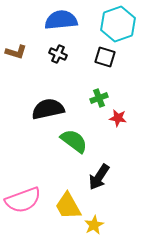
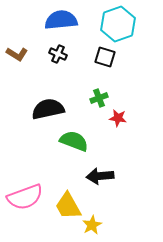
brown L-shape: moved 1 px right, 2 px down; rotated 15 degrees clockwise
green semicircle: rotated 16 degrees counterclockwise
black arrow: moved 1 px right, 1 px up; rotated 52 degrees clockwise
pink semicircle: moved 2 px right, 3 px up
yellow star: moved 2 px left
